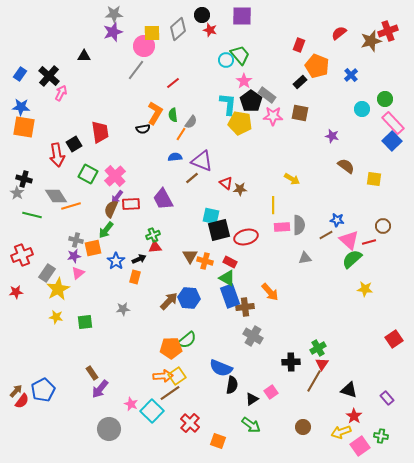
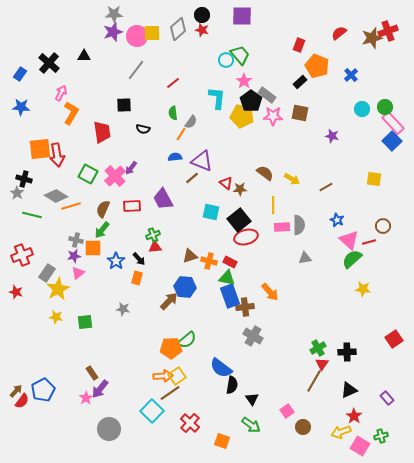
red star at (210, 30): moved 8 px left
brown star at (371, 41): moved 1 px right, 3 px up
pink circle at (144, 46): moved 7 px left, 10 px up
black cross at (49, 76): moved 13 px up
green circle at (385, 99): moved 8 px down
cyan L-shape at (228, 104): moved 11 px left, 6 px up
orange L-shape at (155, 113): moved 84 px left
green semicircle at (173, 115): moved 2 px up
yellow pentagon at (240, 123): moved 2 px right, 7 px up
orange square at (24, 127): moved 16 px right, 22 px down; rotated 15 degrees counterclockwise
black semicircle at (143, 129): rotated 24 degrees clockwise
red trapezoid at (100, 132): moved 2 px right
black square at (74, 144): moved 50 px right, 39 px up; rotated 28 degrees clockwise
brown semicircle at (346, 166): moved 81 px left, 7 px down
gray diamond at (56, 196): rotated 25 degrees counterclockwise
purple arrow at (117, 197): moved 14 px right, 29 px up
red rectangle at (131, 204): moved 1 px right, 2 px down
brown semicircle at (111, 209): moved 8 px left
cyan square at (211, 216): moved 4 px up
blue star at (337, 220): rotated 16 degrees clockwise
green arrow at (106, 230): moved 4 px left
black square at (219, 230): moved 20 px right, 10 px up; rotated 25 degrees counterclockwise
brown line at (326, 235): moved 48 px up
orange square at (93, 248): rotated 12 degrees clockwise
brown triangle at (190, 256): rotated 42 degrees clockwise
black arrow at (139, 259): rotated 72 degrees clockwise
orange cross at (205, 261): moved 4 px right
orange rectangle at (135, 277): moved 2 px right, 1 px down
green triangle at (227, 278): rotated 18 degrees counterclockwise
yellow star at (365, 289): moved 2 px left
red star at (16, 292): rotated 24 degrees clockwise
blue hexagon at (189, 298): moved 4 px left, 11 px up
gray star at (123, 309): rotated 16 degrees clockwise
black cross at (291, 362): moved 56 px right, 10 px up
blue semicircle at (221, 368): rotated 15 degrees clockwise
black triangle at (349, 390): rotated 42 degrees counterclockwise
pink square at (271, 392): moved 16 px right, 19 px down
black triangle at (252, 399): rotated 32 degrees counterclockwise
pink star at (131, 404): moved 45 px left, 6 px up; rotated 16 degrees clockwise
green cross at (381, 436): rotated 24 degrees counterclockwise
orange square at (218, 441): moved 4 px right
pink square at (360, 446): rotated 24 degrees counterclockwise
